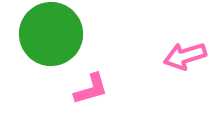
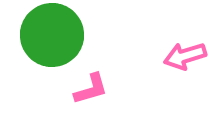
green circle: moved 1 px right, 1 px down
